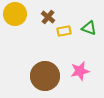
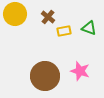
pink star: rotated 30 degrees clockwise
